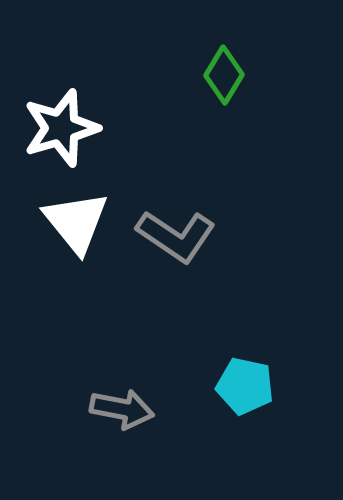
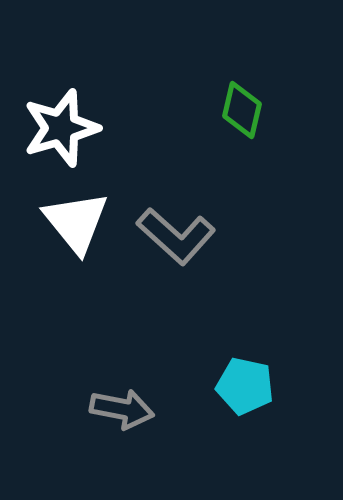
green diamond: moved 18 px right, 35 px down; rotated 18 degrees counterclockwise
gray L-shape: rotated 8 degrees clockwise
